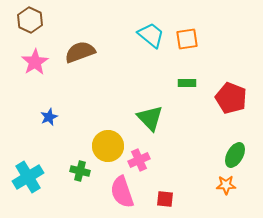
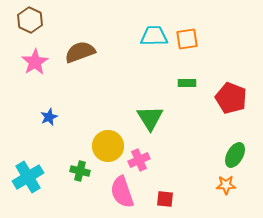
cyan trapezoid: moved 3 px right, 1 px down; rotated 40 degrees counterclockwise
green triangle: rotated 12 degrees clockwise
